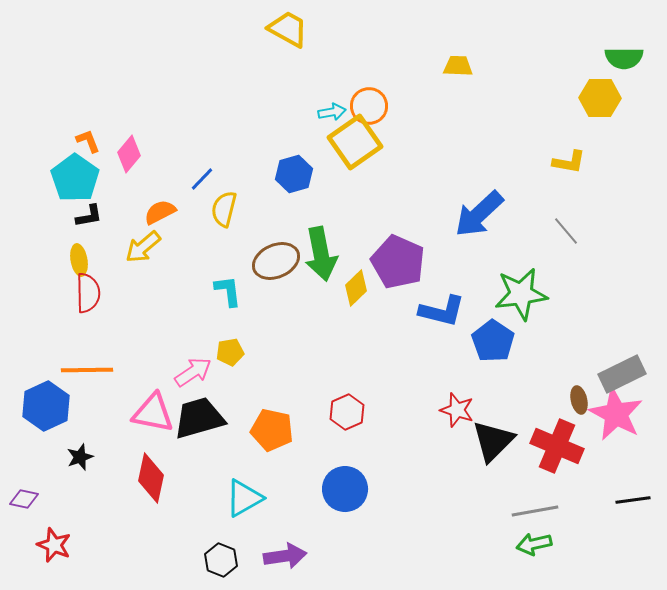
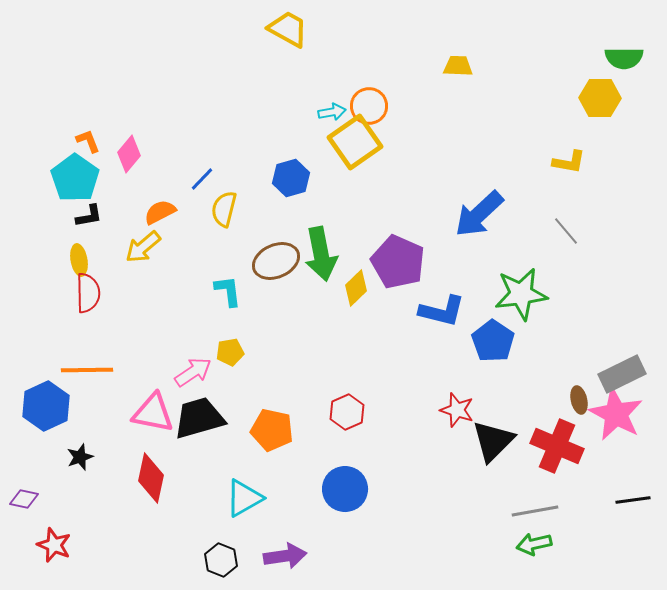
blue hexagon at (294, 174): moved 3 px left, 4 px down
